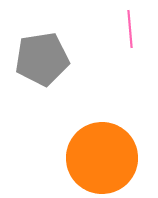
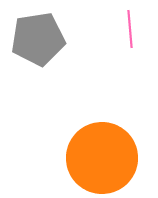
gray pentagon: moved 4 px left, 20 px up
